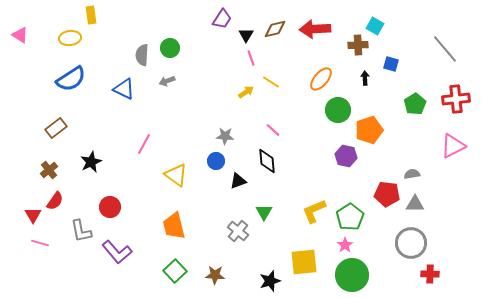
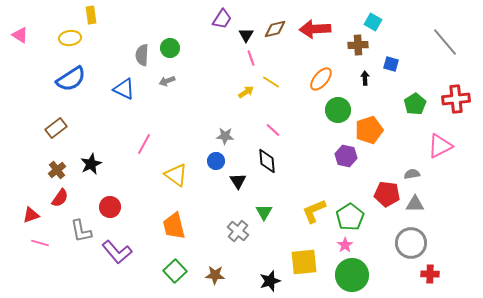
cyan square at (375, 26): moved 2 px left, 4 px up
gray line at (445, 49): moved 7 px up
pink triangle at (453, 146): moved 13 px left
black star at (91, 162): moved 2 px down
brown cross at (49, 170): moved 8 px right
black triangle at (238, 181): rotated 42 degrees counterclockwise
red semicircle at (55, 201): moved 5 px right, 3 px up
red triangle at (33, 215): moved 2 px left; rotated 42 degrees clockwise
